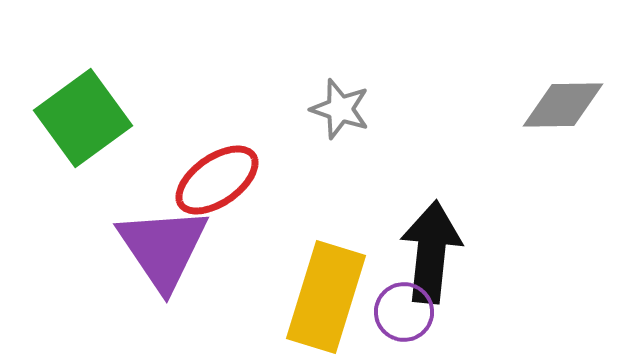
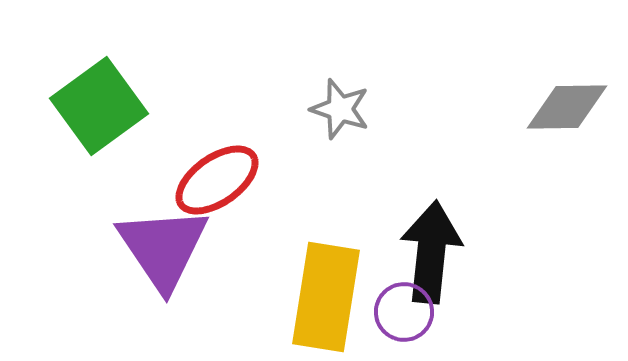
gray diamond: moved 4 px right, 2 px down
green square: moved 16 px right, 12 px up
yellow rectangle: rotated 8 degrees counterclockwise
